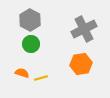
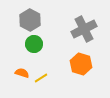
green circle: moved 3 px right
orange hexagon: rotated 25 degrees clockwise
yellow line: rotated 16 degrees counterclockwise
